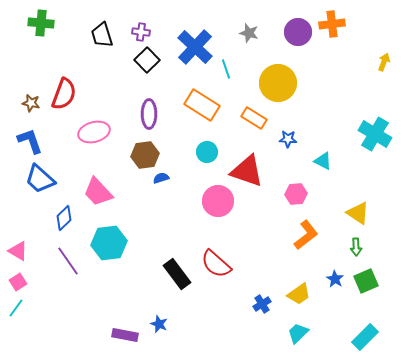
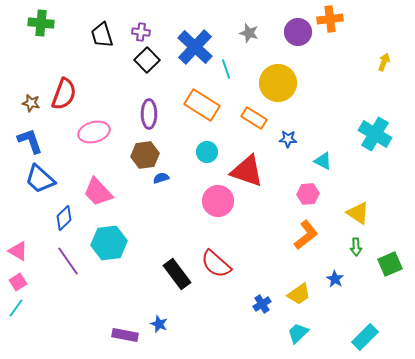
orange cross at (332, 24): moved 2 px left, 5 px up
pink hexagon at (296, 194): moved 12 px right
green square at (366, 281): moved 24 px right, 17 px up
